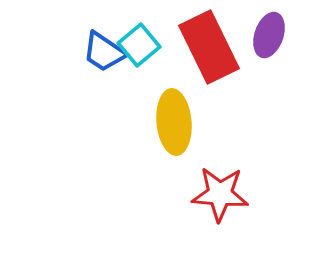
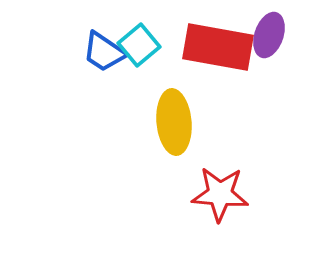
red rectangle: moved 9 px right; rotated 54 degrees counterclockwise
